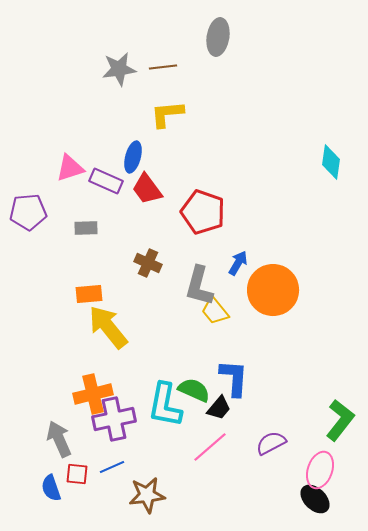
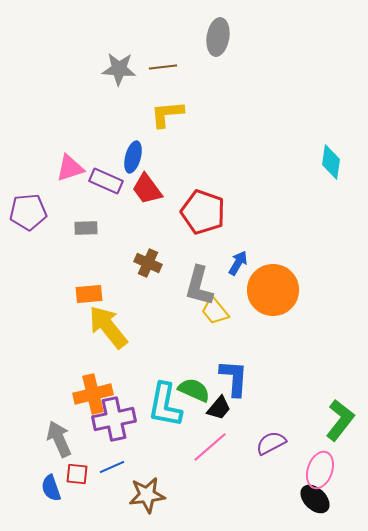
gray star: rotated 12 degrees clockwise
